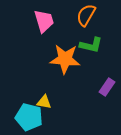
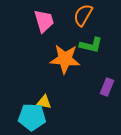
orange semicircle: moved 3 px left
purple rectangle: rotated 12 degrees counterclockwise
cyan pentagon: moved 3 px right; rotated 12 degrees counterclockwise
